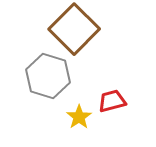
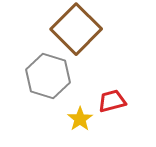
brown square: moved 2 px right
yellow star: moved 1 px right, 2 px down
